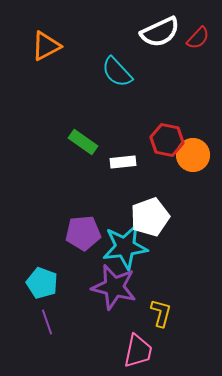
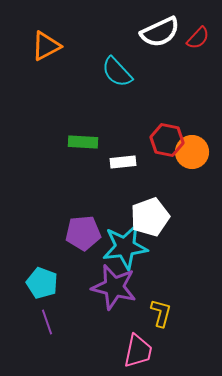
green rectangle: rotated 32 degrees counterclockwise
orange circle: moved 1 px left, 3 px up
